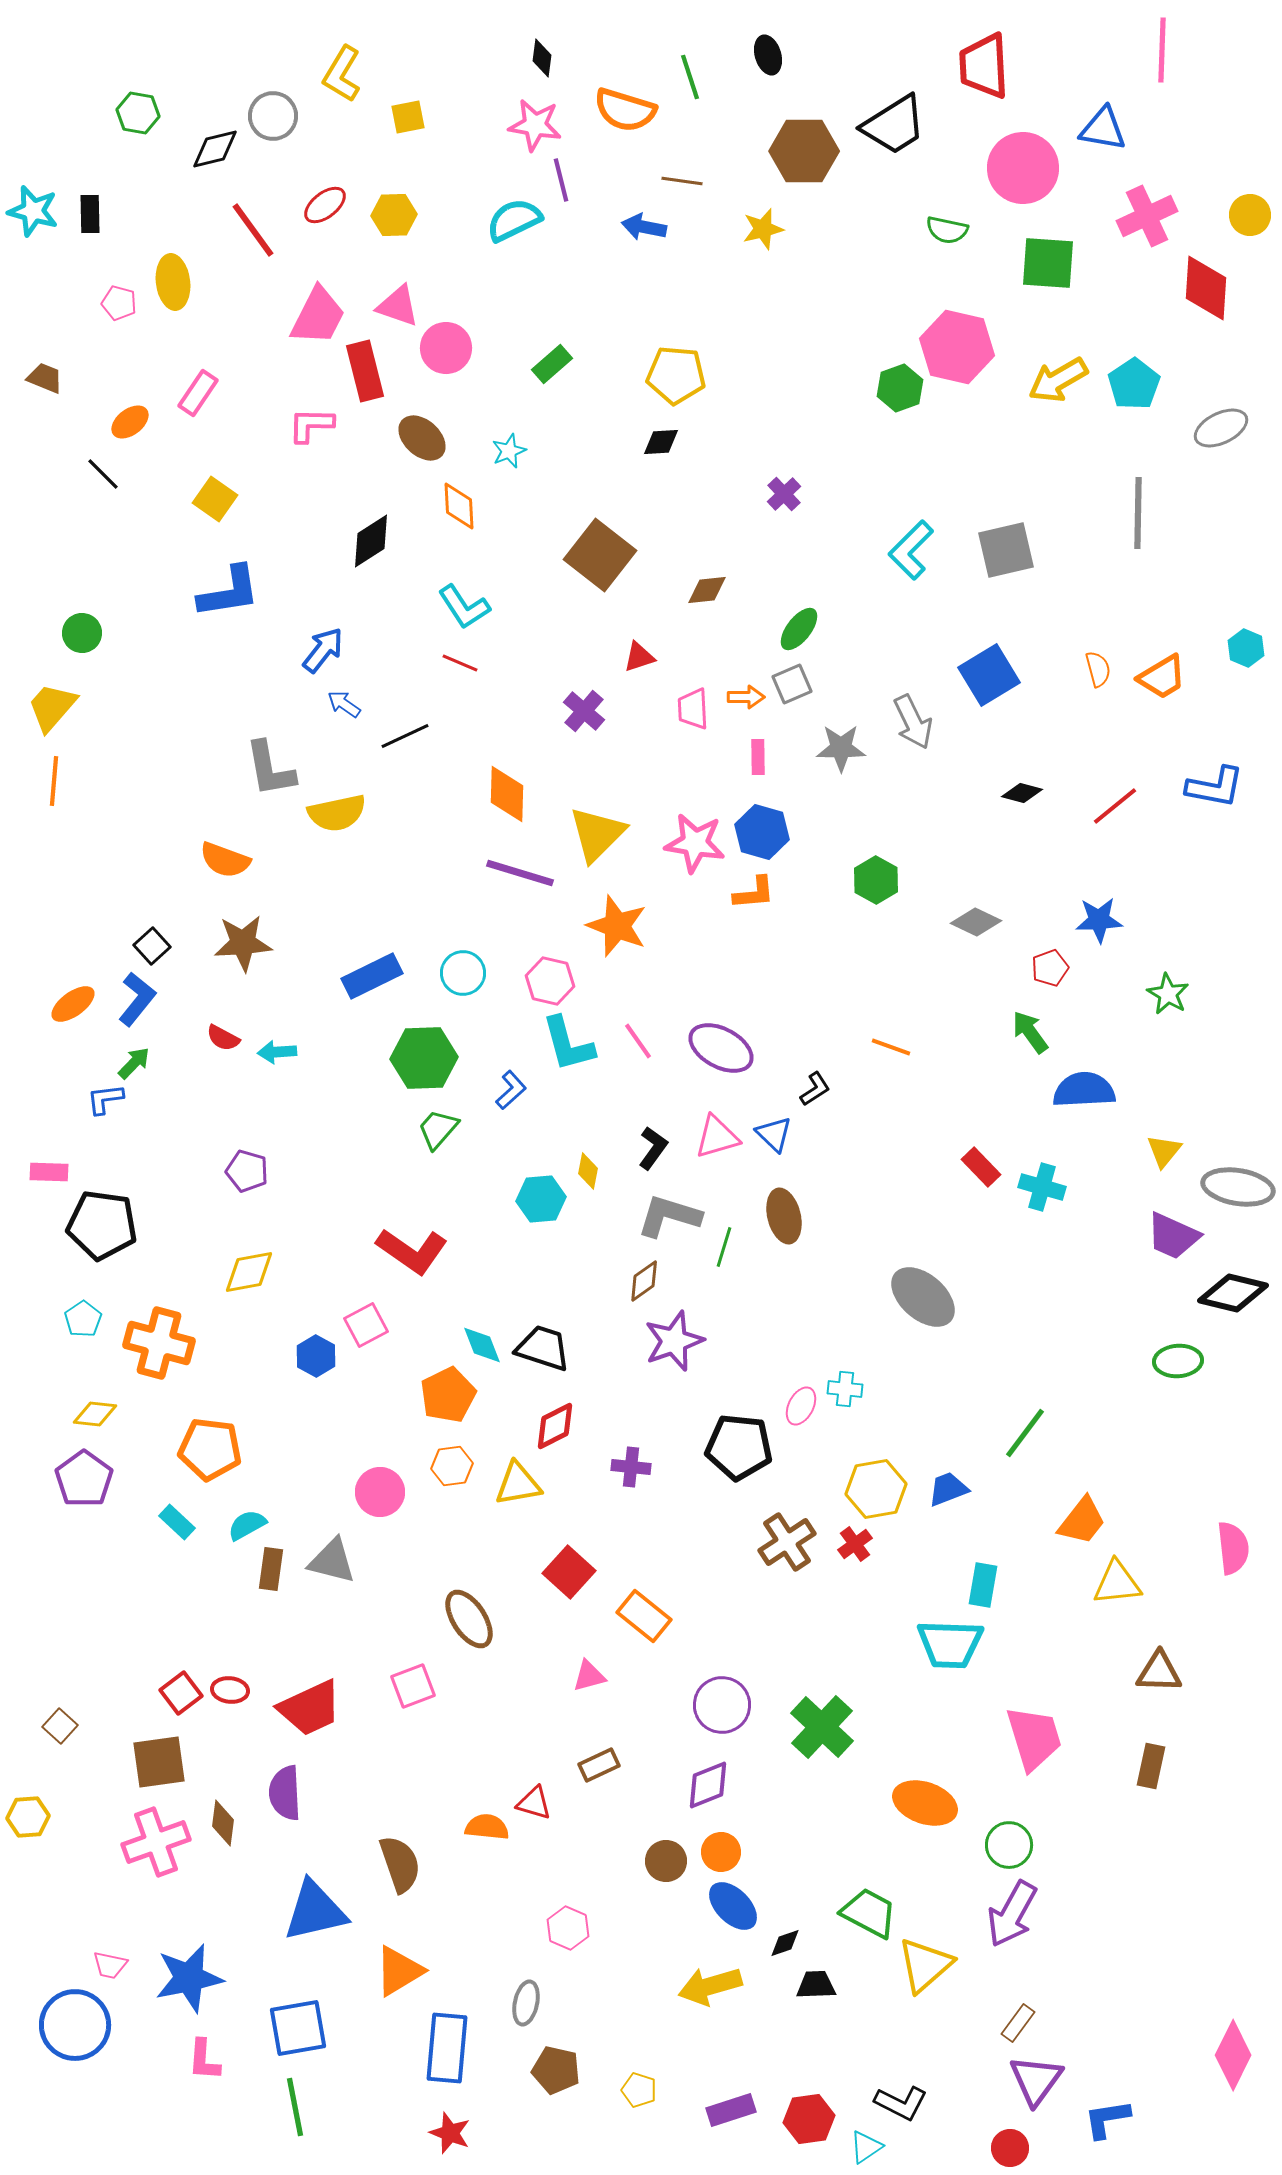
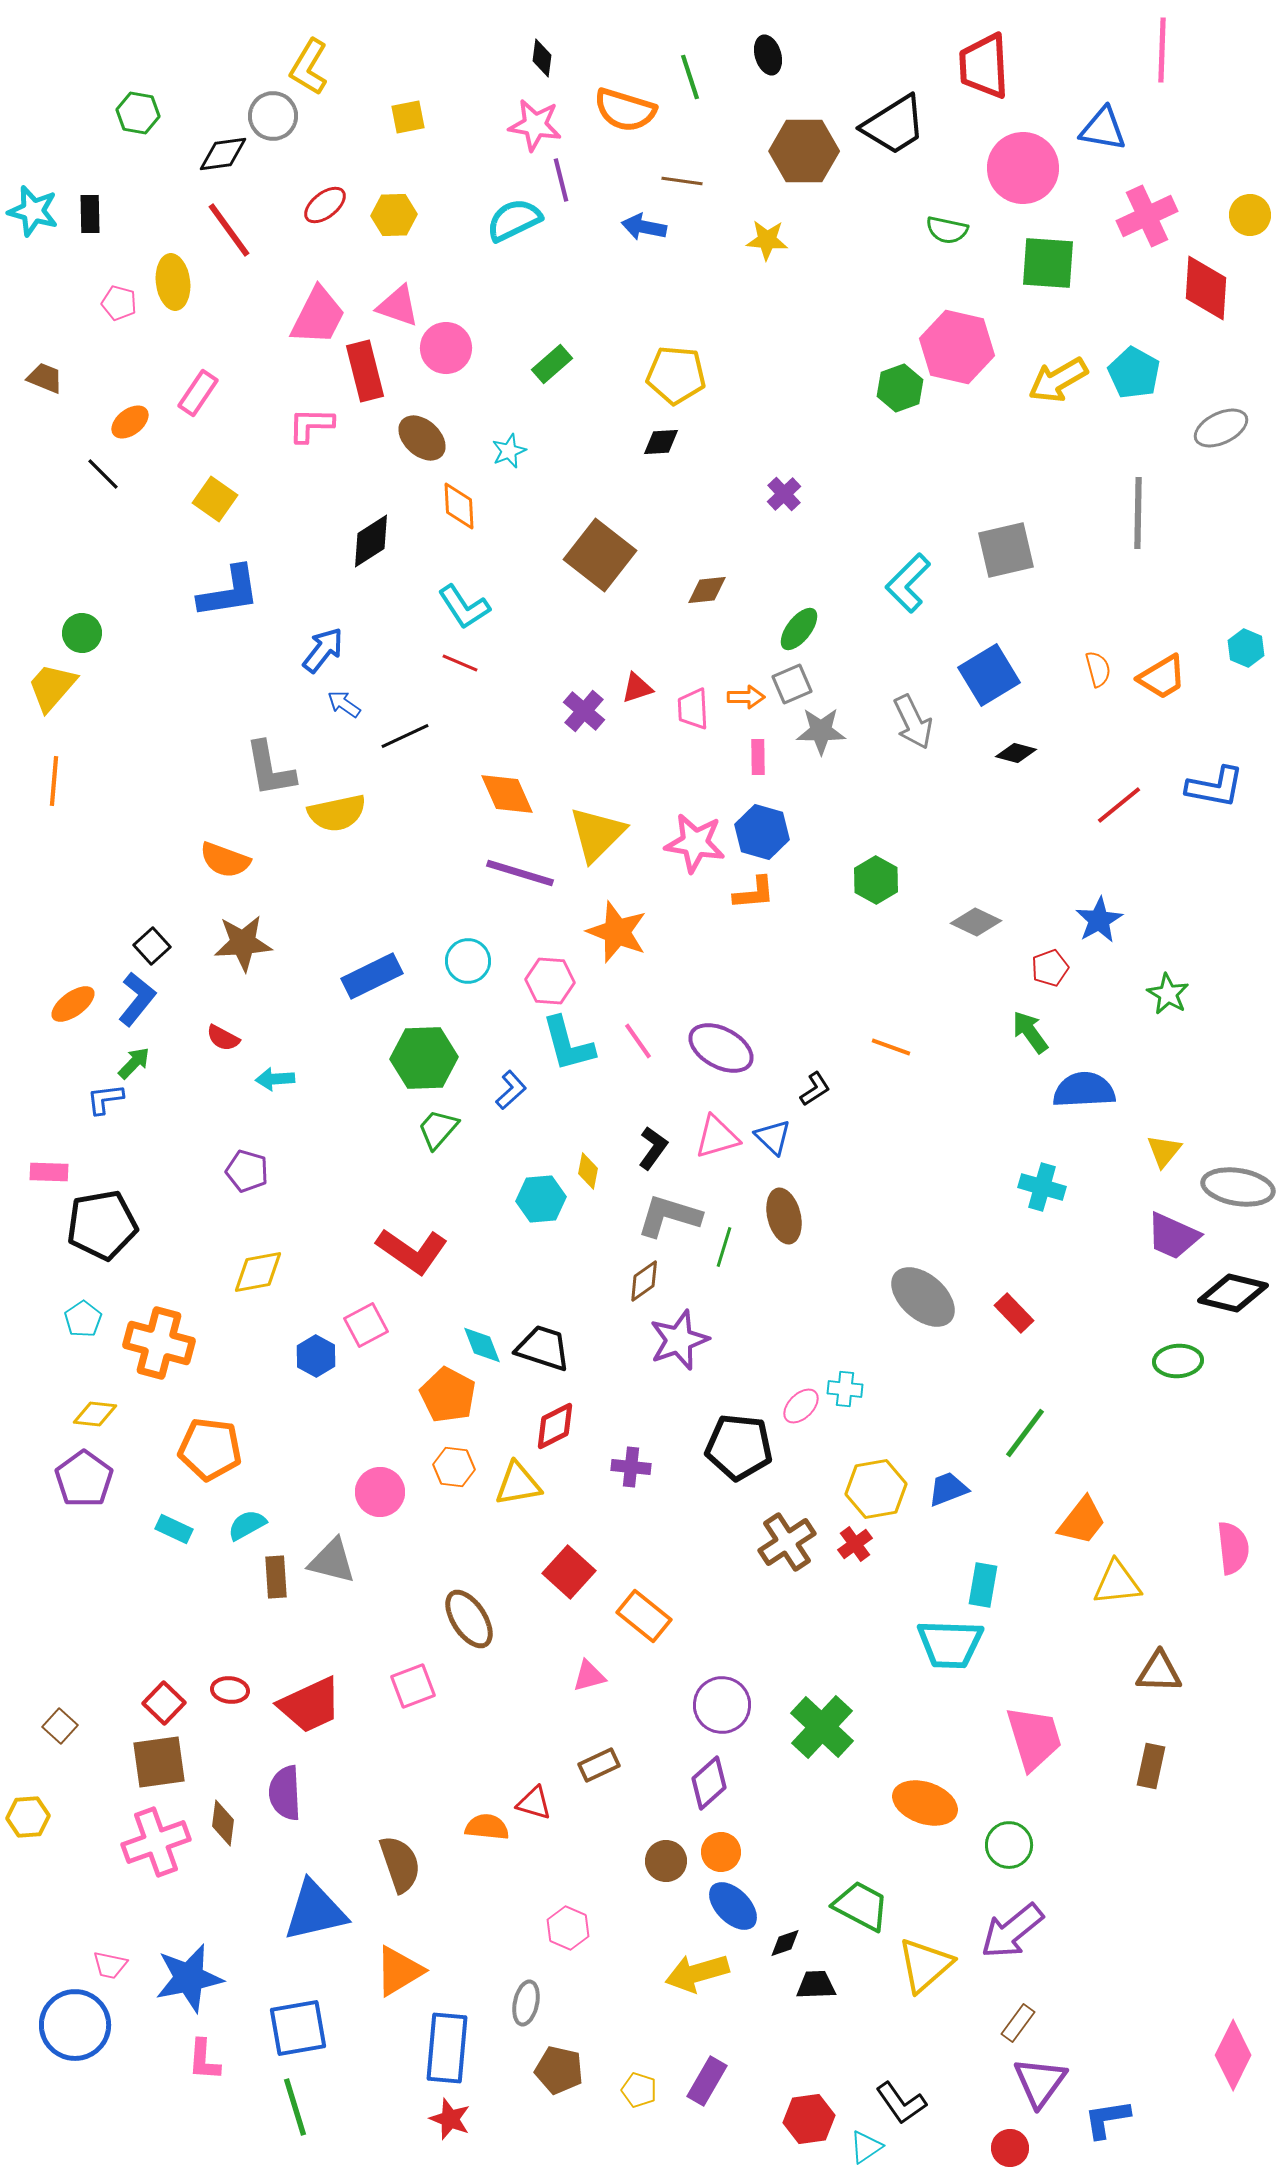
yellow L-shape at (342, 74): moved 33 px left, 7 px up
black diamond at (215, 149): moved 8 px right, 5 px down; rotated 6 degrees clockwise
yellow star at (763, 229): moved 4 px right, 11 px down; rotated 18 degrees clockwise
red line at (253, 230): moved 24 px left
cyan pentagon at (1134, 384): moved 11 px up; rotated 9 degrees counterclockwise
cyan L-shape at (911, 550): moved 3 px left, 33 px down
red triangle at (639, 657): moved 2 px left, 31 px down
yellow trapezoid at (52, 707): moved 20 px up
gray star at (841, 748): moved 20 px left, 17 px up
black diamond at (1022, 793): moved 6 px left, 40 px up
orange diamond at (507, 794): rotated 26 degrees counterclockwise
red line at (1115, 806): moved 4 px right, 1 px up
blue star at (1099, 920): rotated 27 degrees counterclockwise
orange star at (617, 926): moved 6 px down
cyan circle at (463, 973): moved 5 px right, 12 px up
pink hexagon at (550, 981): rotated 9 degrees counterclockwise
cyan arrow at (277, 1052): moved 2 px left, 27 px down
blue triangle at (774, 1134): moved 1 px left, 3 px down
red rectangle at (981, 1167): moved 33 px right, 146 px down
black pentagon at (102, 1225): rotated 18 degrees counterclockwise
yellow diamond at (249, 1272): moved 9 px right
purple star at (674, 1341): moved 5 px right, 1 px up
orange pentagon at (448, 1395): rotated 18 degrees counterclockwise
pink ellipse at (801, 1406): rotated 18 degrees clockwise
orange hexagon at (452, 1466): moved 2 px right, 1 px down; rotated 15 degrees clockwise
cyan rectangle at (177, 1522): moved 3 px left, 7 px down; rotated 18 degrees counterclockwise
brown rectangle at (271, 1569): moved 5 px right, 8 px down; rotated 12 degrees counterclockwise
red square at (181, 1693): moved 17 px left, 10 px down; rotated 9 degrees counterclockwise
red trapezoid at (310, 1708): moved 3 px up
purple diamond at (708, 1785): moved 1 px right, 2 px up; rotated 20 degrees counterclockwise
green trapezoid at (869, 1913): moved 8 px left, 7 px up
purple arrow at (1012, 1914): moved 17 px down; rotated 22 degrees clockwise
yellow arrow at (710, 1986): moved 13 px left, 13 px up
brown pentagon at (556, 2070): moved 3 px right
purple triangle at (1036, 2080): moved 4 px right, 2 px down
black L-shape at (901, 2103): rotated 28 degrees clockwise
green line at (295, 2107): rotated 6 degrees counterclockwise
purple rectangle at (731, 2110): moved 24 px left, 29 px up; rotated 42 degrees counterclockwise
red star at (450, 2133): moved 14 px up
